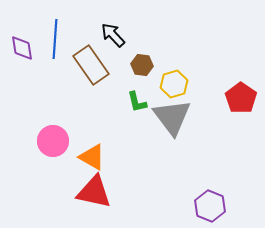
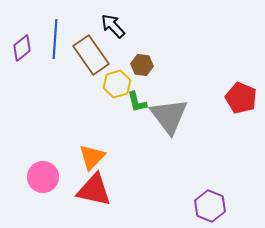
black arrow: moved 9 px up
purple diamond: rotated 60 degrees clockwise
brown rectangle: moved 10 px up
yellow hexagon: moved 57 px left
red pentagon: rotated 12 degrees counterclockwise
gray triangle: moved 3 px left, 1 px up
pink circle: moved 10 px left, 36 px down
orange triangle: rotated 44 degrees clockwise
red triangle: moved 2 px up
